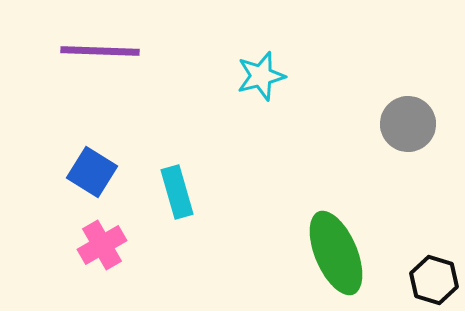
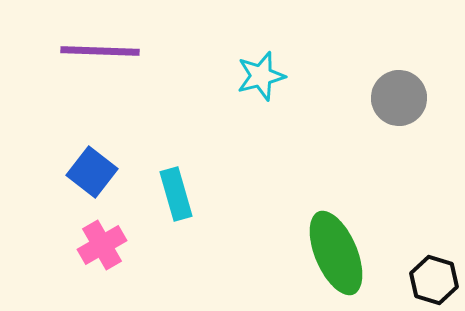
gray circle: moved 9 px left, 26 px up
blue square: rotated 6 degrees clockwise
cyan rectangle: moved 1 px left, 2 px down
